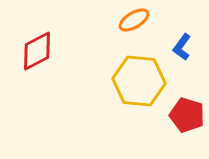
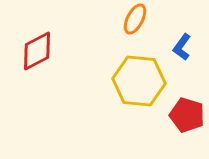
orange ellipse: moved 1 px right, 1 px up; rotated 32 degrees counterclockwise
